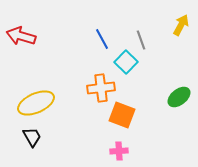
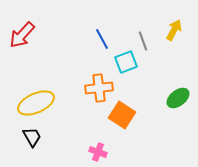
yellow arrow: moved 7 px left, 5 px down
red arrow: moved 1 px right, 1 px up; rotated 64 degrees counterclockwise
gray line: moved 2 px right, 1 px down
cyan square: rotated 25 degrees clockwise
orange cross: moved 2 px left
green ellipse: moved 1 px left, 1 px down
orange square: rotated 12 degrees clockwise
pink cross: moved 21 px left, 1 px down; rotated 24 degrees clockwise
